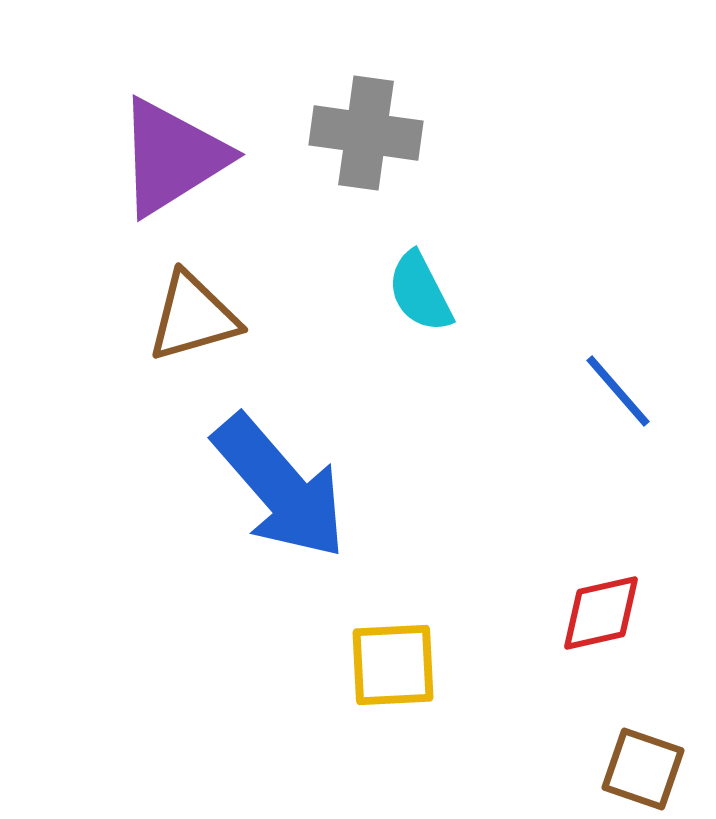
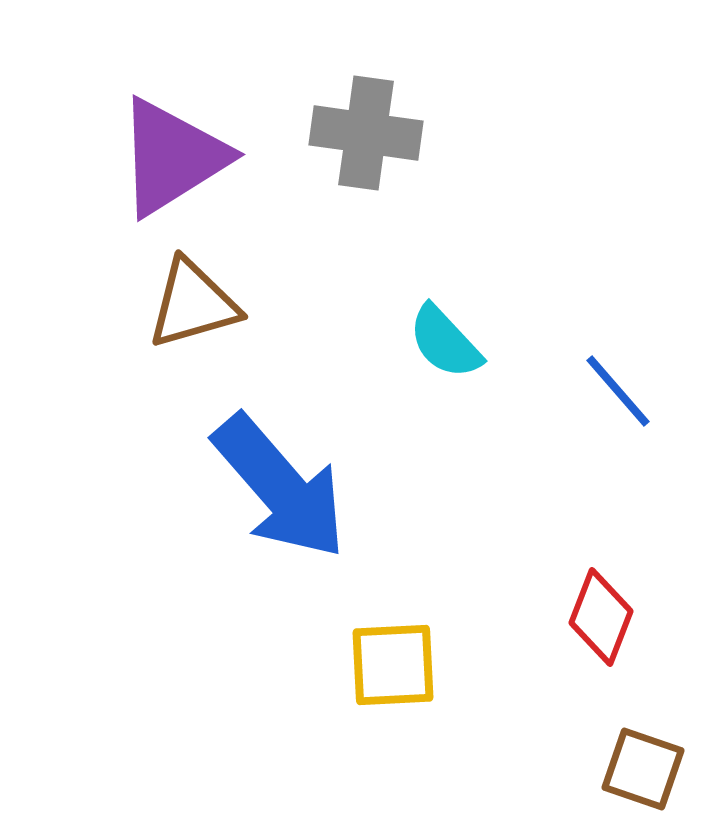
cyan semicircle: moved 25 px right, 50 px down; rotated 16 degrees counterclockwise
brown triangle: moved 13 px up
red diamond: moved 4 px down; rotated 56 degrees counterclockwise
